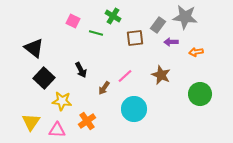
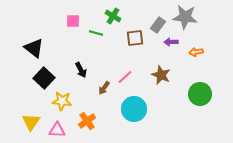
pink square: rotated 24 degrees counterclockwise
pink line: moved 1 px down
